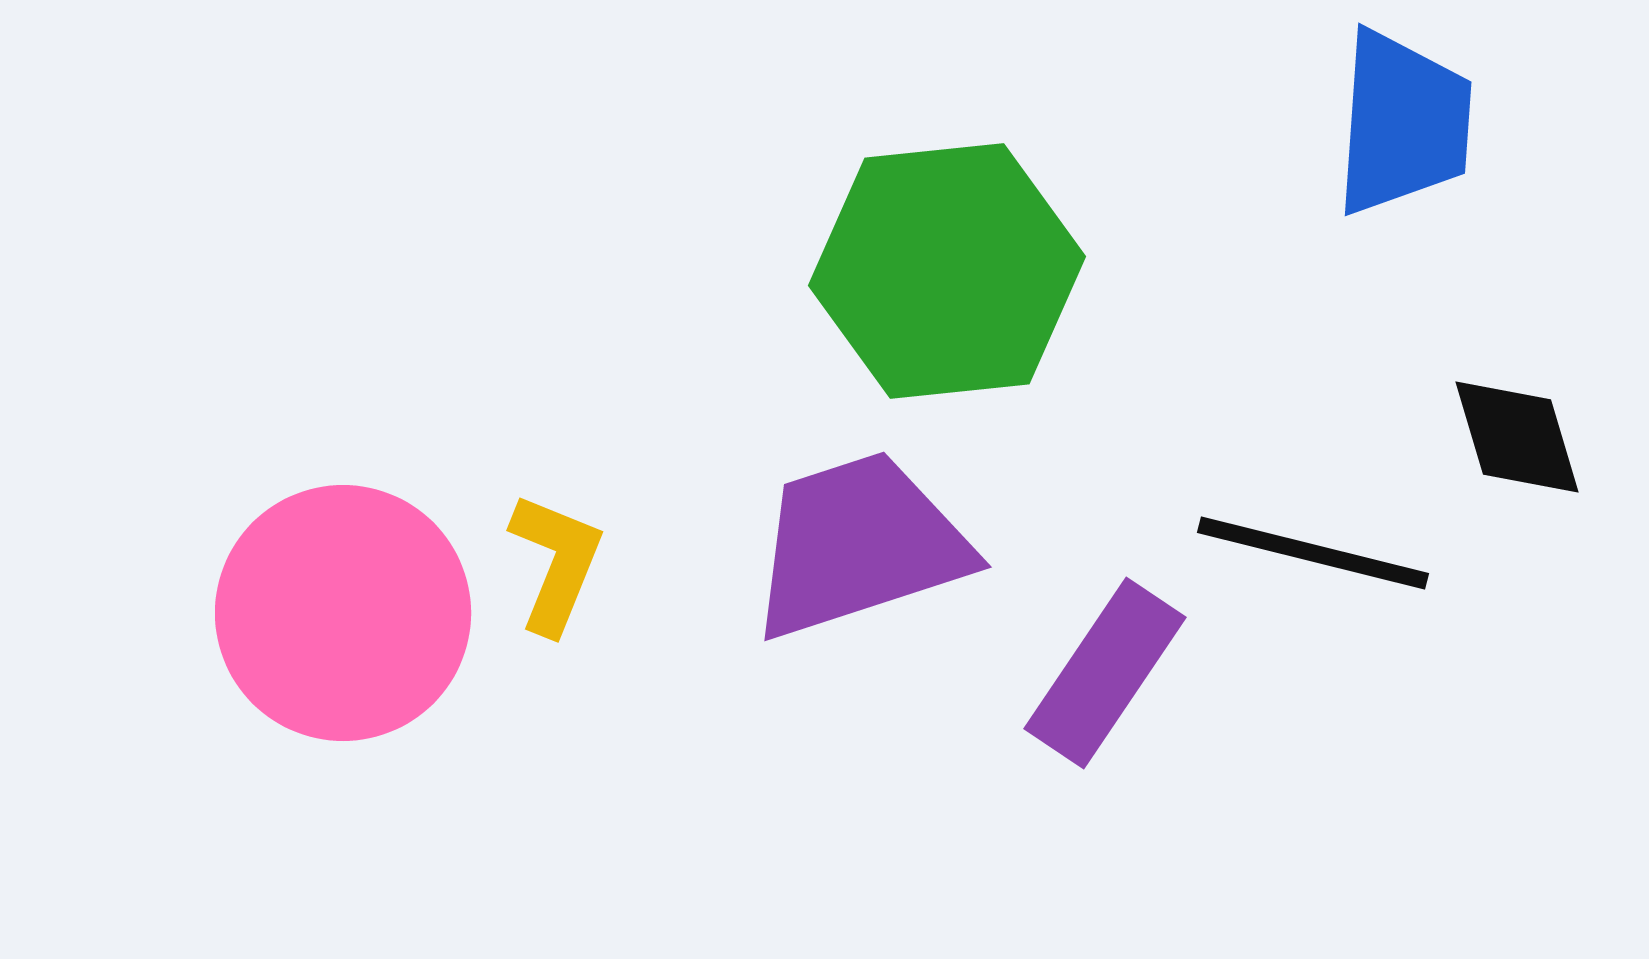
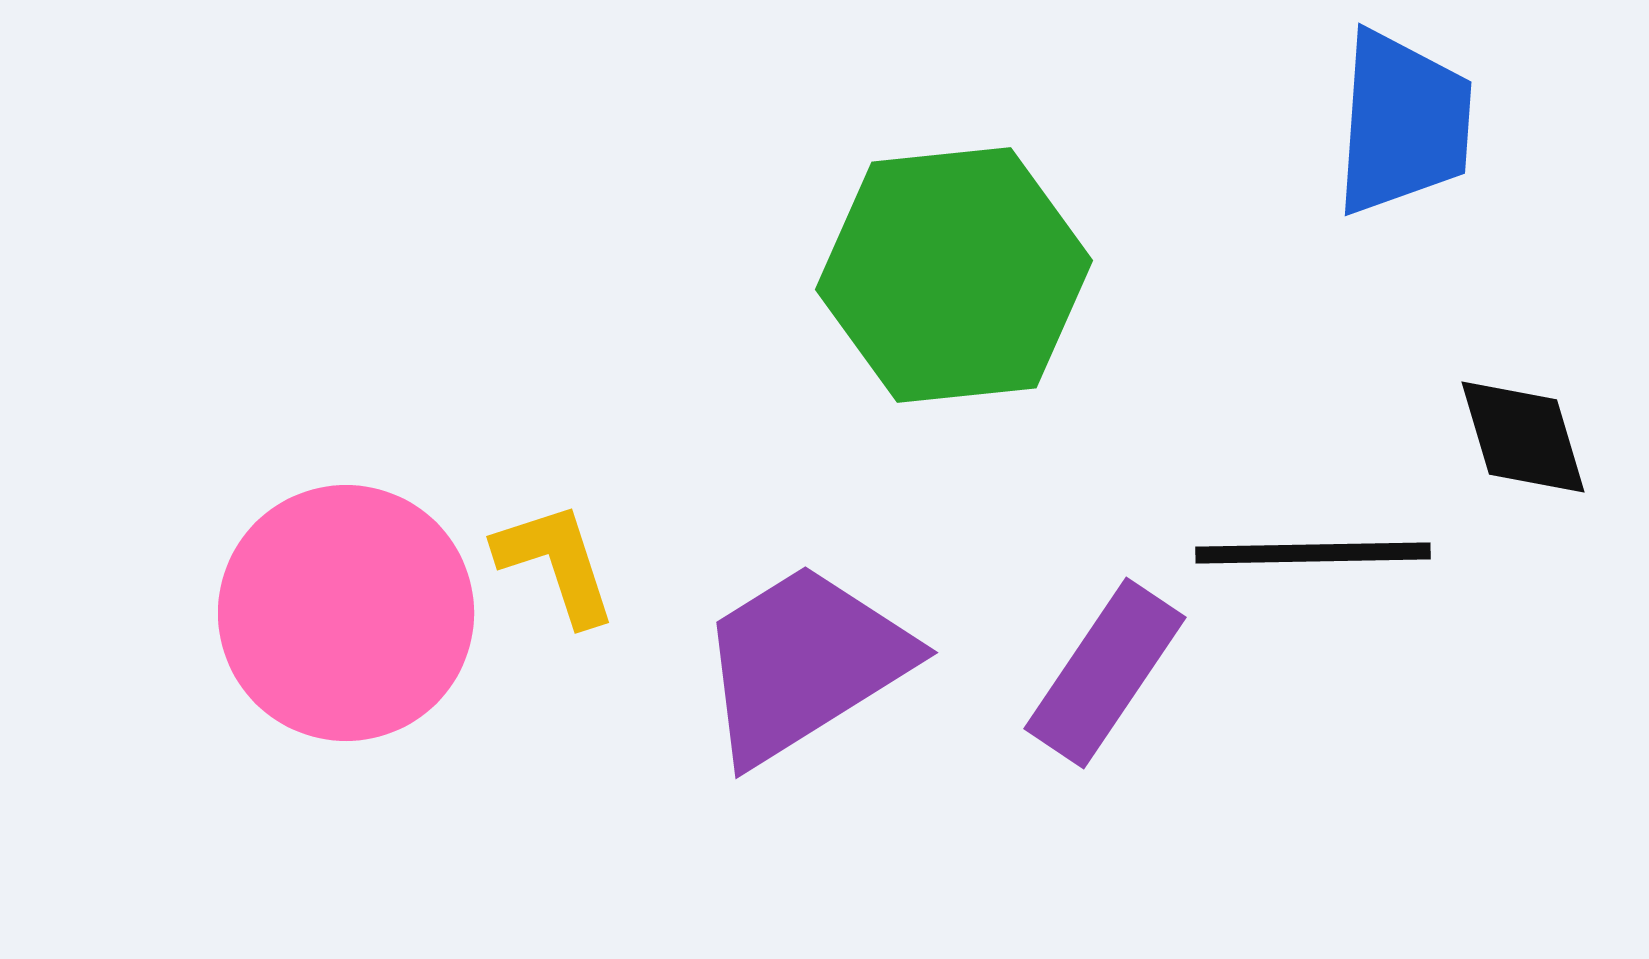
green hexagon: moved 7 px right, 4 px down
black diamond: moved 6 px right
purple trapezoid: moved 55 px left, 118 px down; rotated 14 degrees counterclockwise
black line: rotated 15 degrees counterclockwise
yellow L-shape: rotated 40 degrees counterclockwise
pink circle: moved 3 px right
